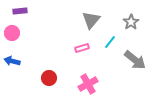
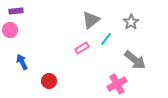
purple rectangle: moved 4 px left
gray triangle: rotated 12 degrees clockwise
pink circle: moved 2 px left, 3 px up
cyan line: moved 4 px left, 3 px up
pink rectangle: rotated 16 degrees counterclockwise
blue arrow: moved 10 px right, 1 px down; rotated 49 degrees clockwise
red circle: moved 3 px down
pink cross: moved 29 px right
